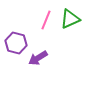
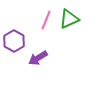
green triangle: moved 1 px left
purple hexagon: moved 2 px left, 2 px up; rotated 15 degrees clockwise
